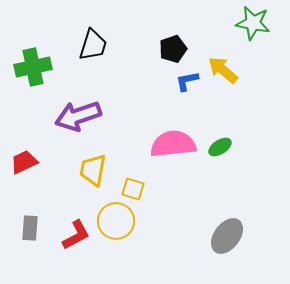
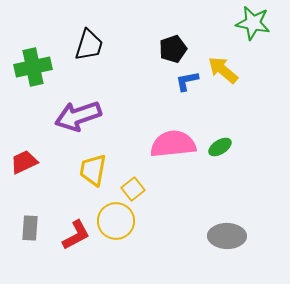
black trapezoid: moved 4 px left
yellow square: rotated 35 degrees clockwise
gray ellipse: rotated 54 degrees clockwise
